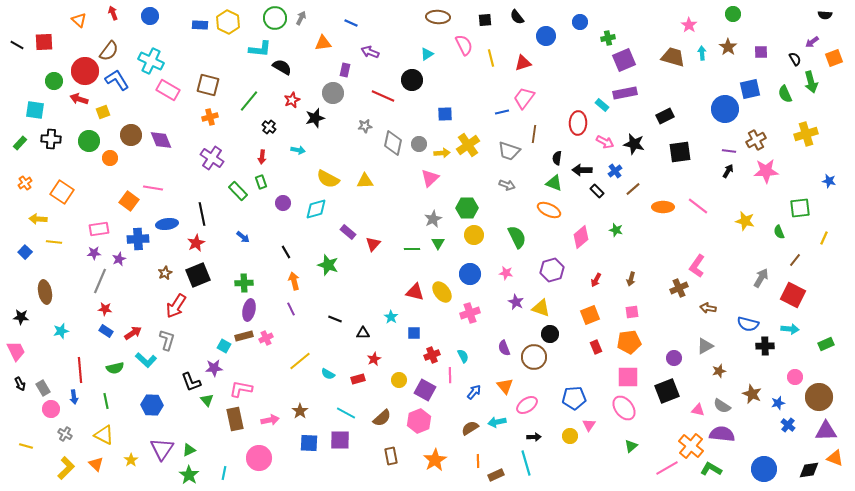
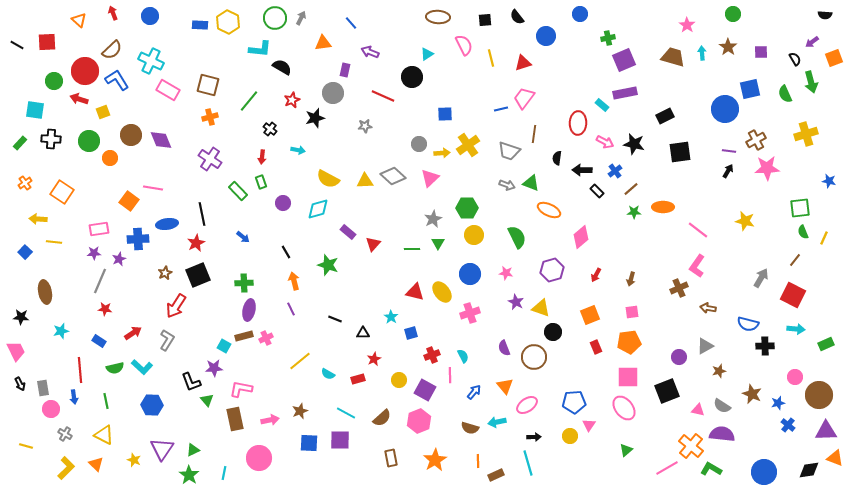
blue circle at (580, 22): moved 8 px up
blue line at (351, 23): rotated 24 degrees clockwise
pink star at (689, 25): moved 2 px left
red square at (44, 42): moved 3 px right
brown semicircle at (109, 51): moved 3 px right, 1 px up; rotated 10 degrees clockwise
black circle at (412, 80): moved 3 px up
blue line at (502, 112): moved 1 px left, 3 px up
black cross at (269, 127): moved 1 px right, 2 px down
gray diamond at (393, 143): moved 33 px down; rotated 60 degrees counterclockwise
purple cross at (212, 158): moved 2 px left, 1 px down
pink star at (766, 171): moved 1 px right, 3 px up
green triangle at (554, 183): moved 23 px left
brown line at (633, 189): moved 2 px left
pink line at (698, 206): moved 24 px down
cyan diamond at (316, 209): moved 2 px right
green star at (616, 230): moved 18 px right, 18 px up; rotated 16 degrees counterclockwise
green semicircle at (779, 232): moved 24 px right
red arrow at (596, 280): moved 5 px up
cyan arrow at (790, 329): moved 6 px right
blue rectangle at (106, 331): moved 7 px left, 10 px down
blue square at (414, 333): moved 3 px left; rotated 16 degrees counterclockwise
black circle at (550, 334): moved 3 px right, 2 px up
gray L-shape at (167, 340): rotated 15 degrees clockwise
purple circle at (674, 358): moved 5 px right, 1 px up
cyan L-shape at (146, 360): moved 4 px left, 7 px down
gray rectangle at (43, 388): rotated 21 degrees clockwise
brown circle at (819, 397): moved 2 px up
blue pentagon at (574, 398): moved 4 px down
brown star at (300, 411): rotated 14 degrees clockwise
brown semicircle at (470, 428): rotated 132 degrees counterclockwise
green triangle at (631, 446): moved 5 px left, 4 px down
green triangle at (189, 450): moved 4 px right
brown rectangle at (391, 456): moved 2 px down
yellow star at (131, 460): moved 3 px right; rotated 16 degrees counterclockwise
cyan line at (526, 463): moved 2 px right
blue circle at (764, 469): moved 3 px down
